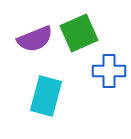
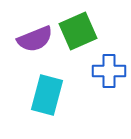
green square: moved 1 px left, 2 px up
cyan rectangle: moved 1 px right, 1 px up
